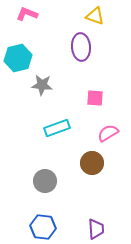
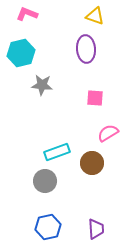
purple ellipse: moved 5 px right, 2 px down
cyan hexagon: moved 3 px right, 5 px up
cyan rectangle: moved 24 px down
blue hexagon: moved 5 px right; rotated 20 degrees counterclockwise
